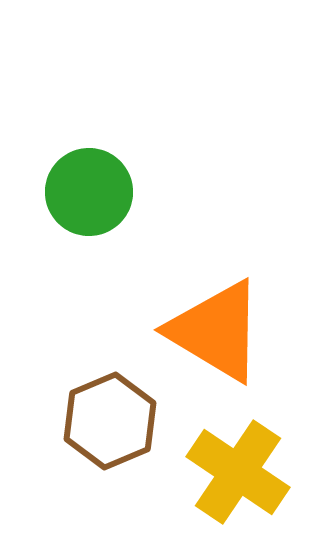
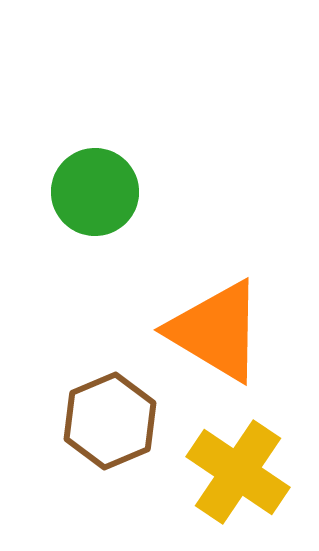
green circle: moved 6 px right
